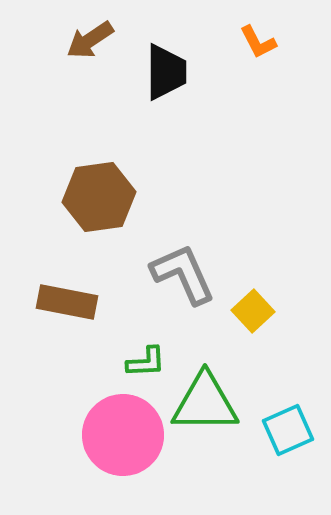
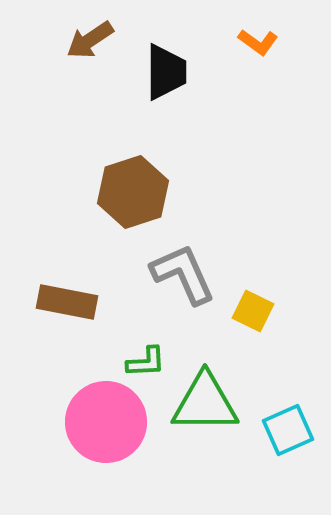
orange L-shape: rotated 27 degrees counterclockwise
brown hexagon: moved 34 px right, 5 px up; rotated 10 degrees counterclockwise
yellow square: rotated 21 degrees counterclockwise
pink circle: moved 17 px left, 13 px up
